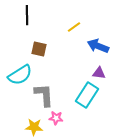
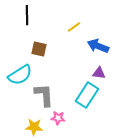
pink star: moved 2 px right
